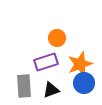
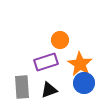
orange circle: moved 3 px right, 2 px down
orange star: rotated 20 degrees counterclockwise
gray rectangle: moved 2 px left, 1 px down
black triangle: moved 2 px left
